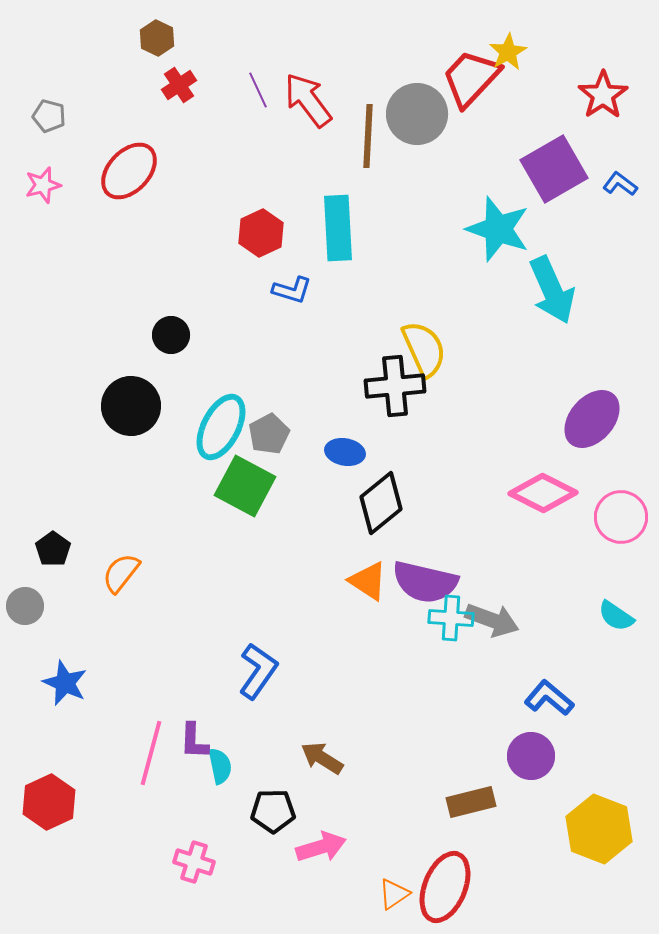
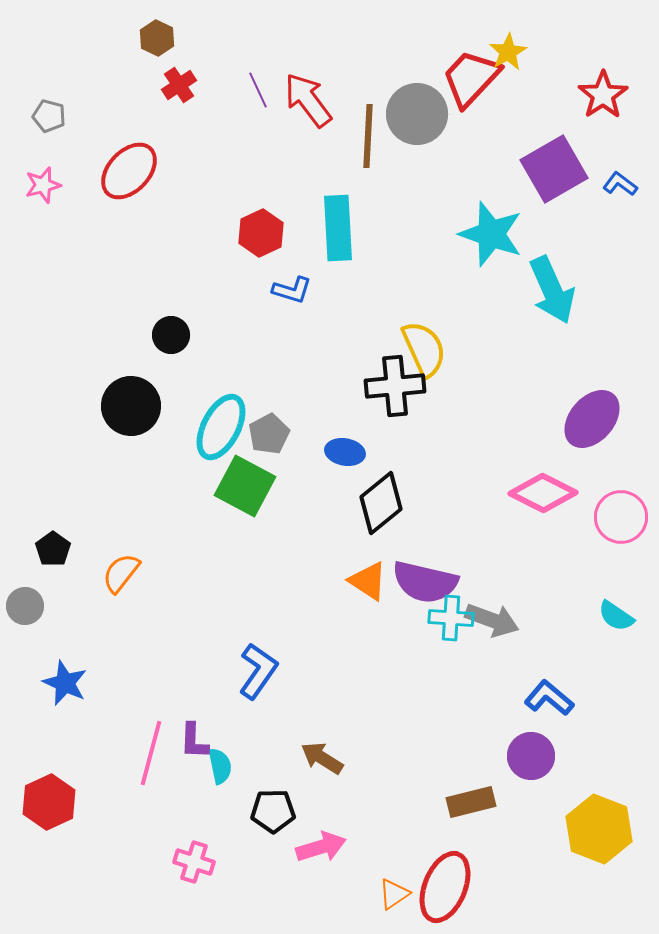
cyan star at (498, 229): moved 7 px left, 5 px down
